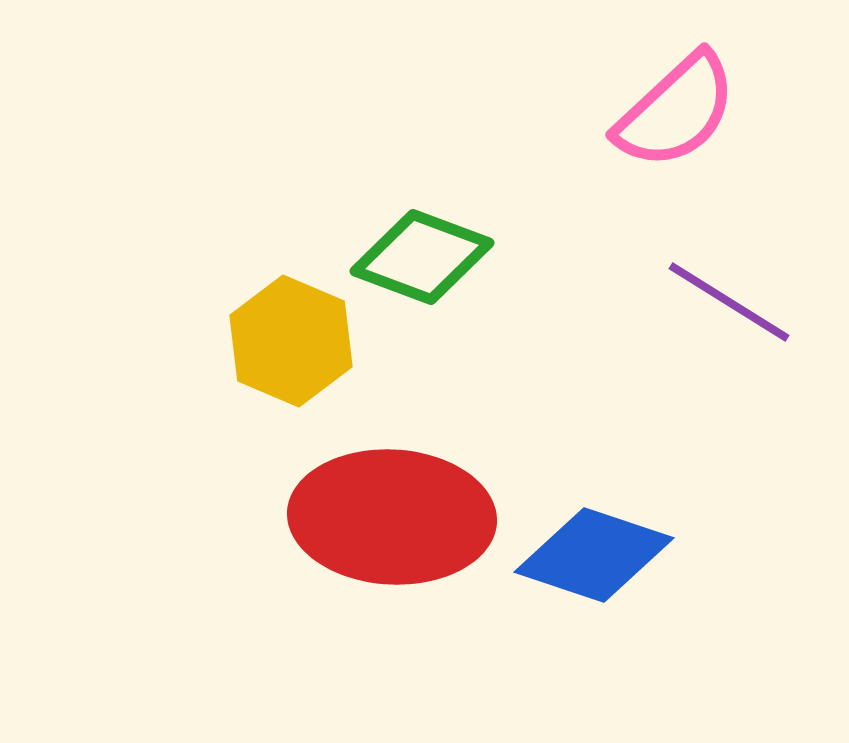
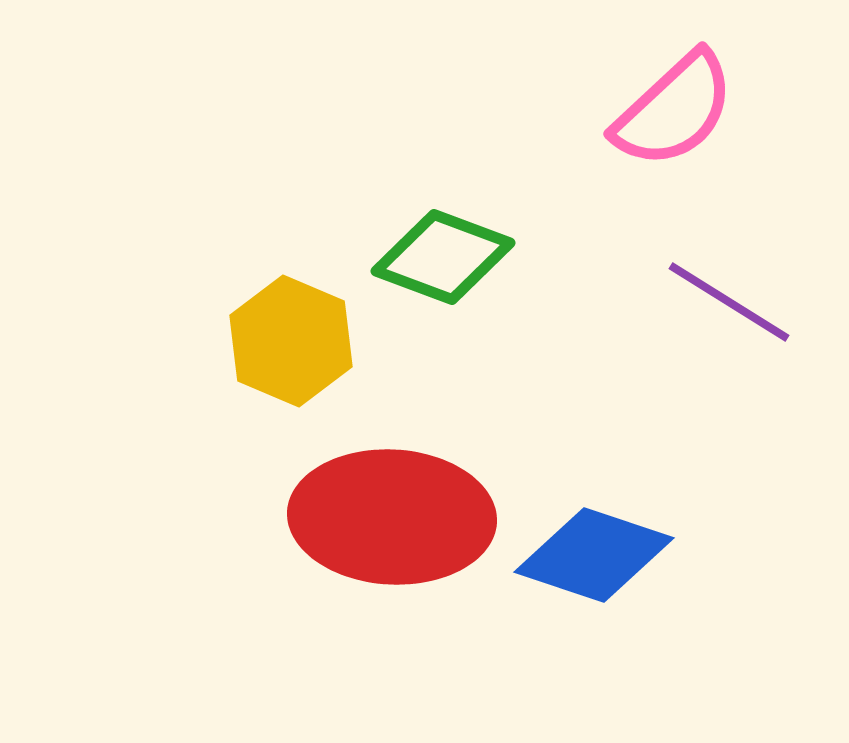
pink semicircle: moved 2 px left, 1 px up
green diamond: moved 21 px right
